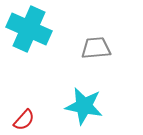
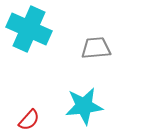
cyan star: rotated 18 degrees counterclockwise
red semicircle: moved 5 px right
